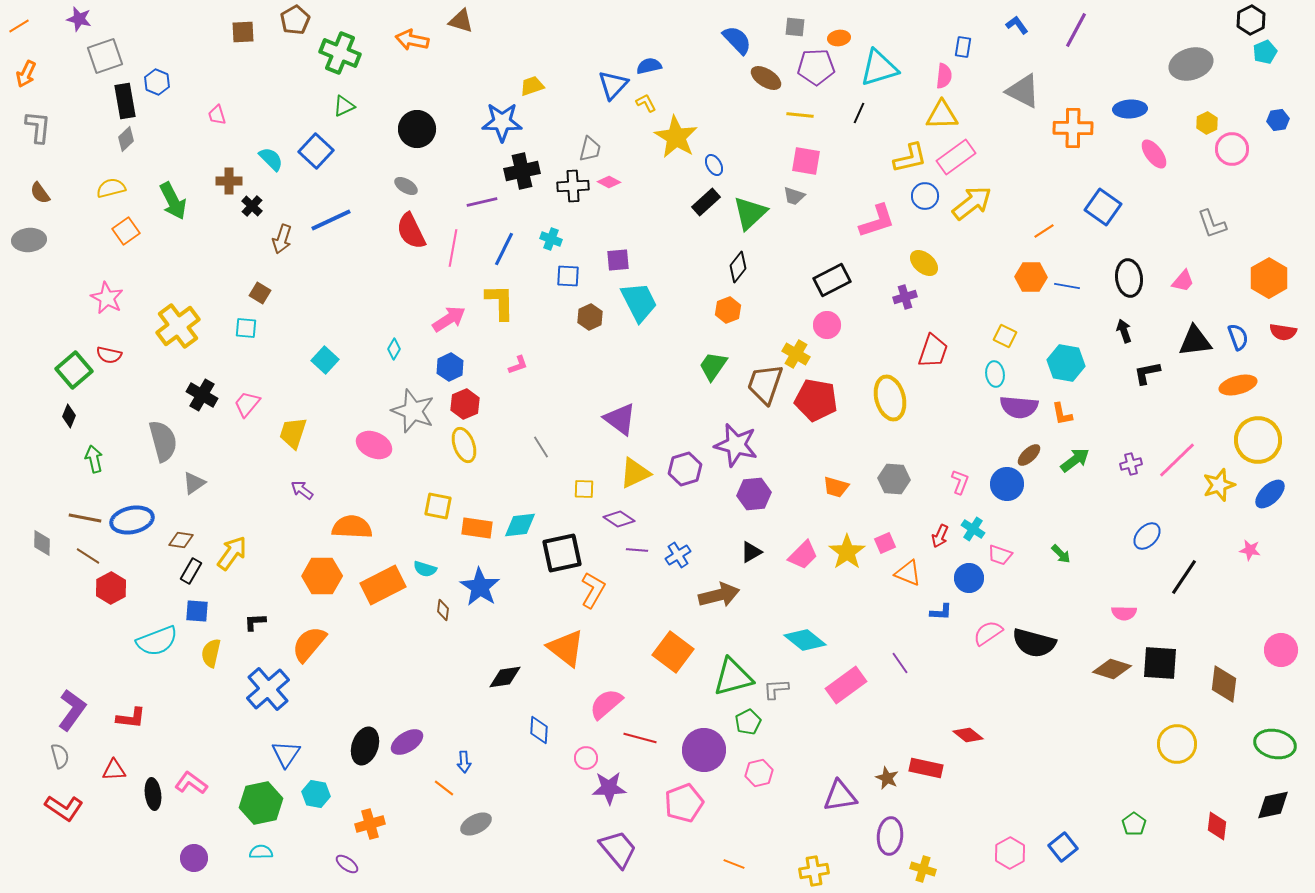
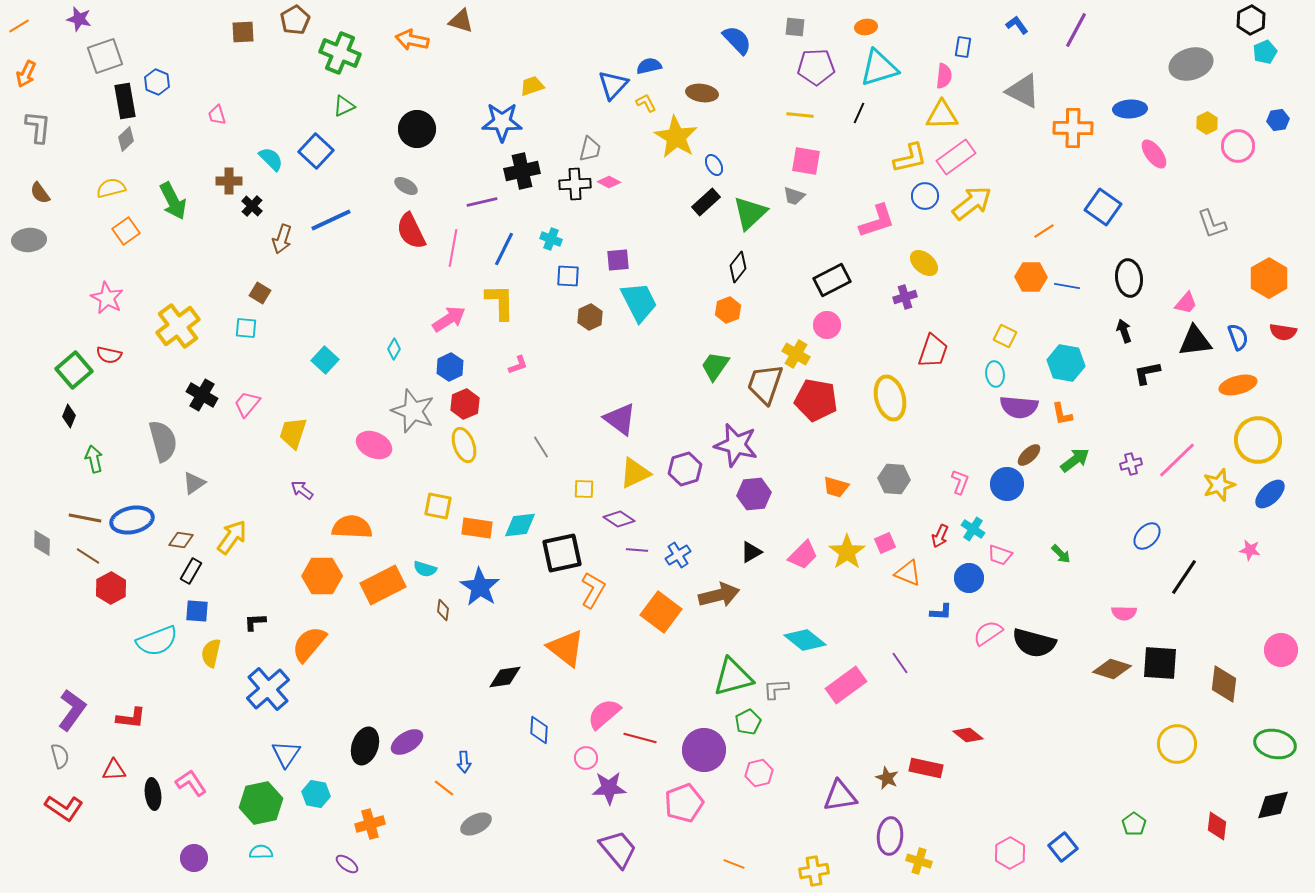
orange ellipse at (839, 38): moved 27 px right, 11 px up
brown ellipse at (766, 78): moved 64 px left, 15 px down; rotated 24 degrees counterclockwise
pink circle at (1232, 149): moved 6 px right, 3 px up
black cross at (573, 186): moved 2 px right, 2 px up
pink trapezoid at (1183, 281): moved 3 px right, 22 px down
green trapezoid at (713, 366): moved 2 px right
yellow arrow at (232, 553): moved 16 px up
orange square at (673, 652): moved 12 px left, 40 px up
pink semicircle at (606, 704): moved 2 px left, 10 px down
pink L-shape at (191, 783): rotated 20 degrees clockwise
yellow cross at (923, 869): moved 4 px left, 8 px up
